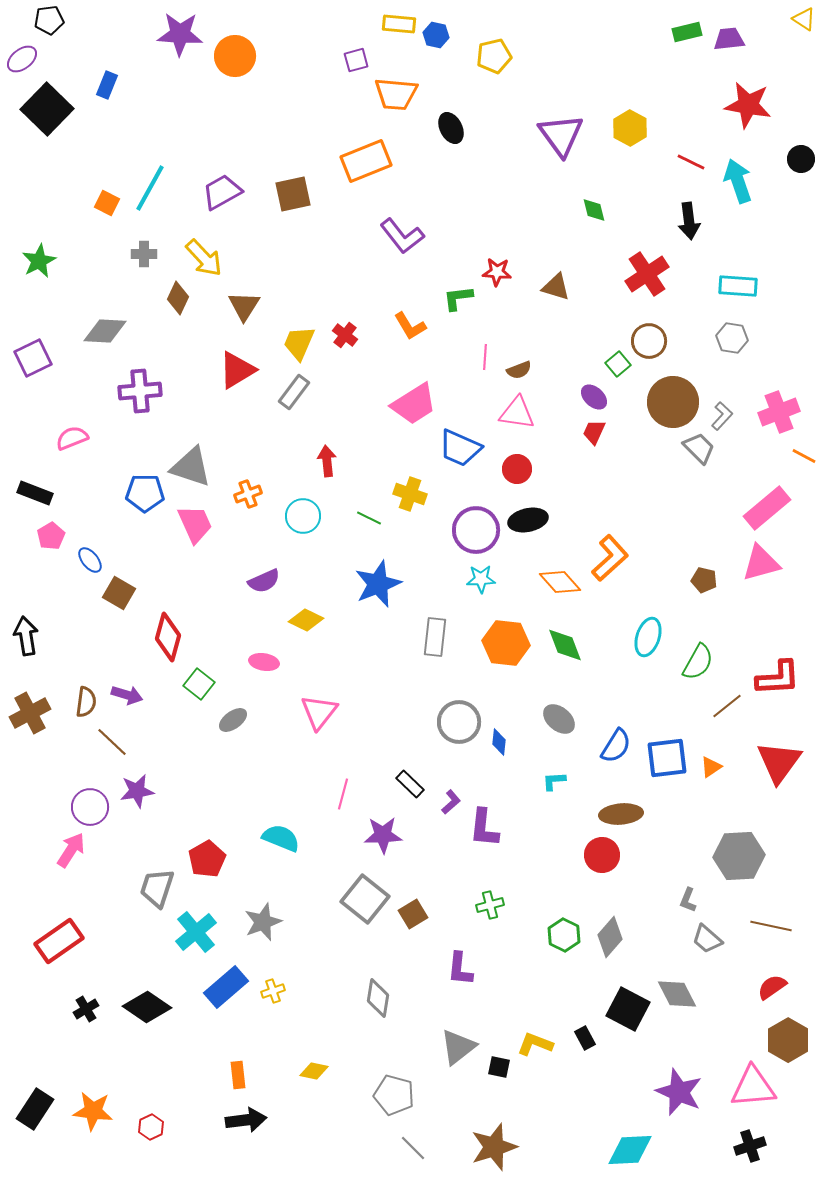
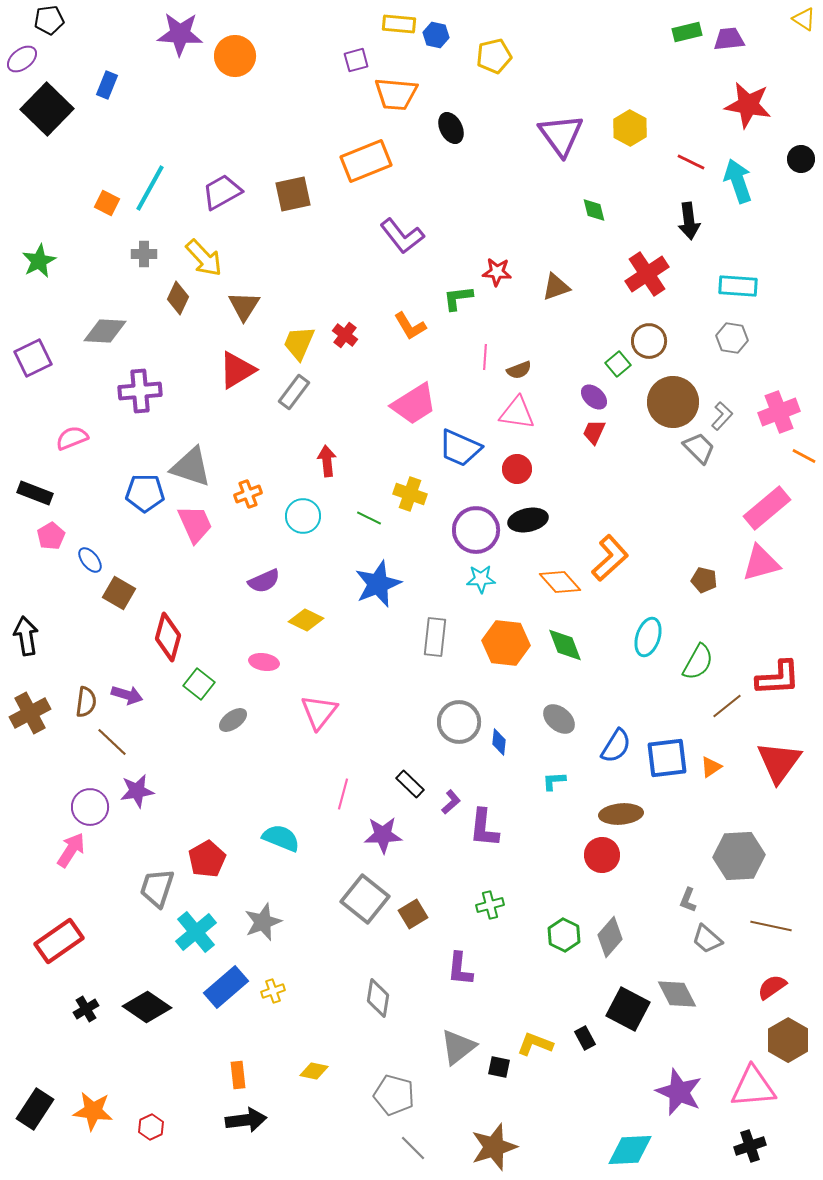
brown triangle at (556, 287): rotated 36 degrees counterclockwise
